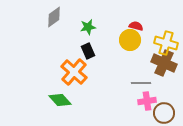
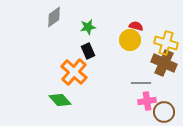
brown circle: moved 1 px up
